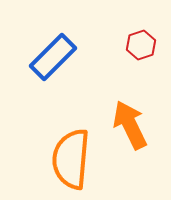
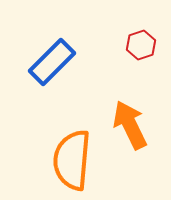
blue rectangle: moved 1 px left, 5 px down
orange semicircle: moved 1 px right, 1 px down
